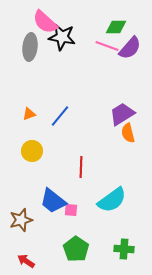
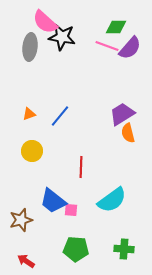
green pentagon: rotated 30 degrees counterclockwise
